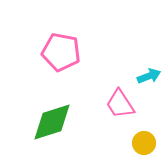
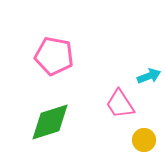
pink pentagon: moved 7 px left, 4 px down
green diamond: moved 2 px left
yellow circle: moved 3 px up
